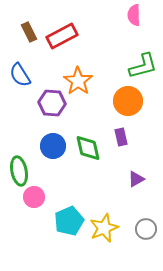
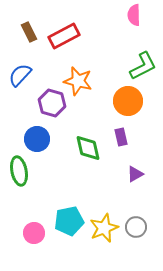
red rectangle: moved 2 px right
green L-shape: rotated 12 degrees counterclockwise
blue semicircle: rotated 75 degrees clockwise
orange star: rotated 20 degrees counterclockwise
purple hexagon: rotated 12 degrees clockwise
blue circle: moved 16 px left, 7 px up
purple triangle: moved 1 px left, 5 px up
pink circle: moved 36 px down
cyan pentagon: rotated 12 degrees clockwise
gray circle: moved 10 px left, 2 px up
